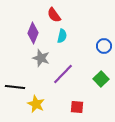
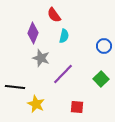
cyan semicircle: moved 2 px right
